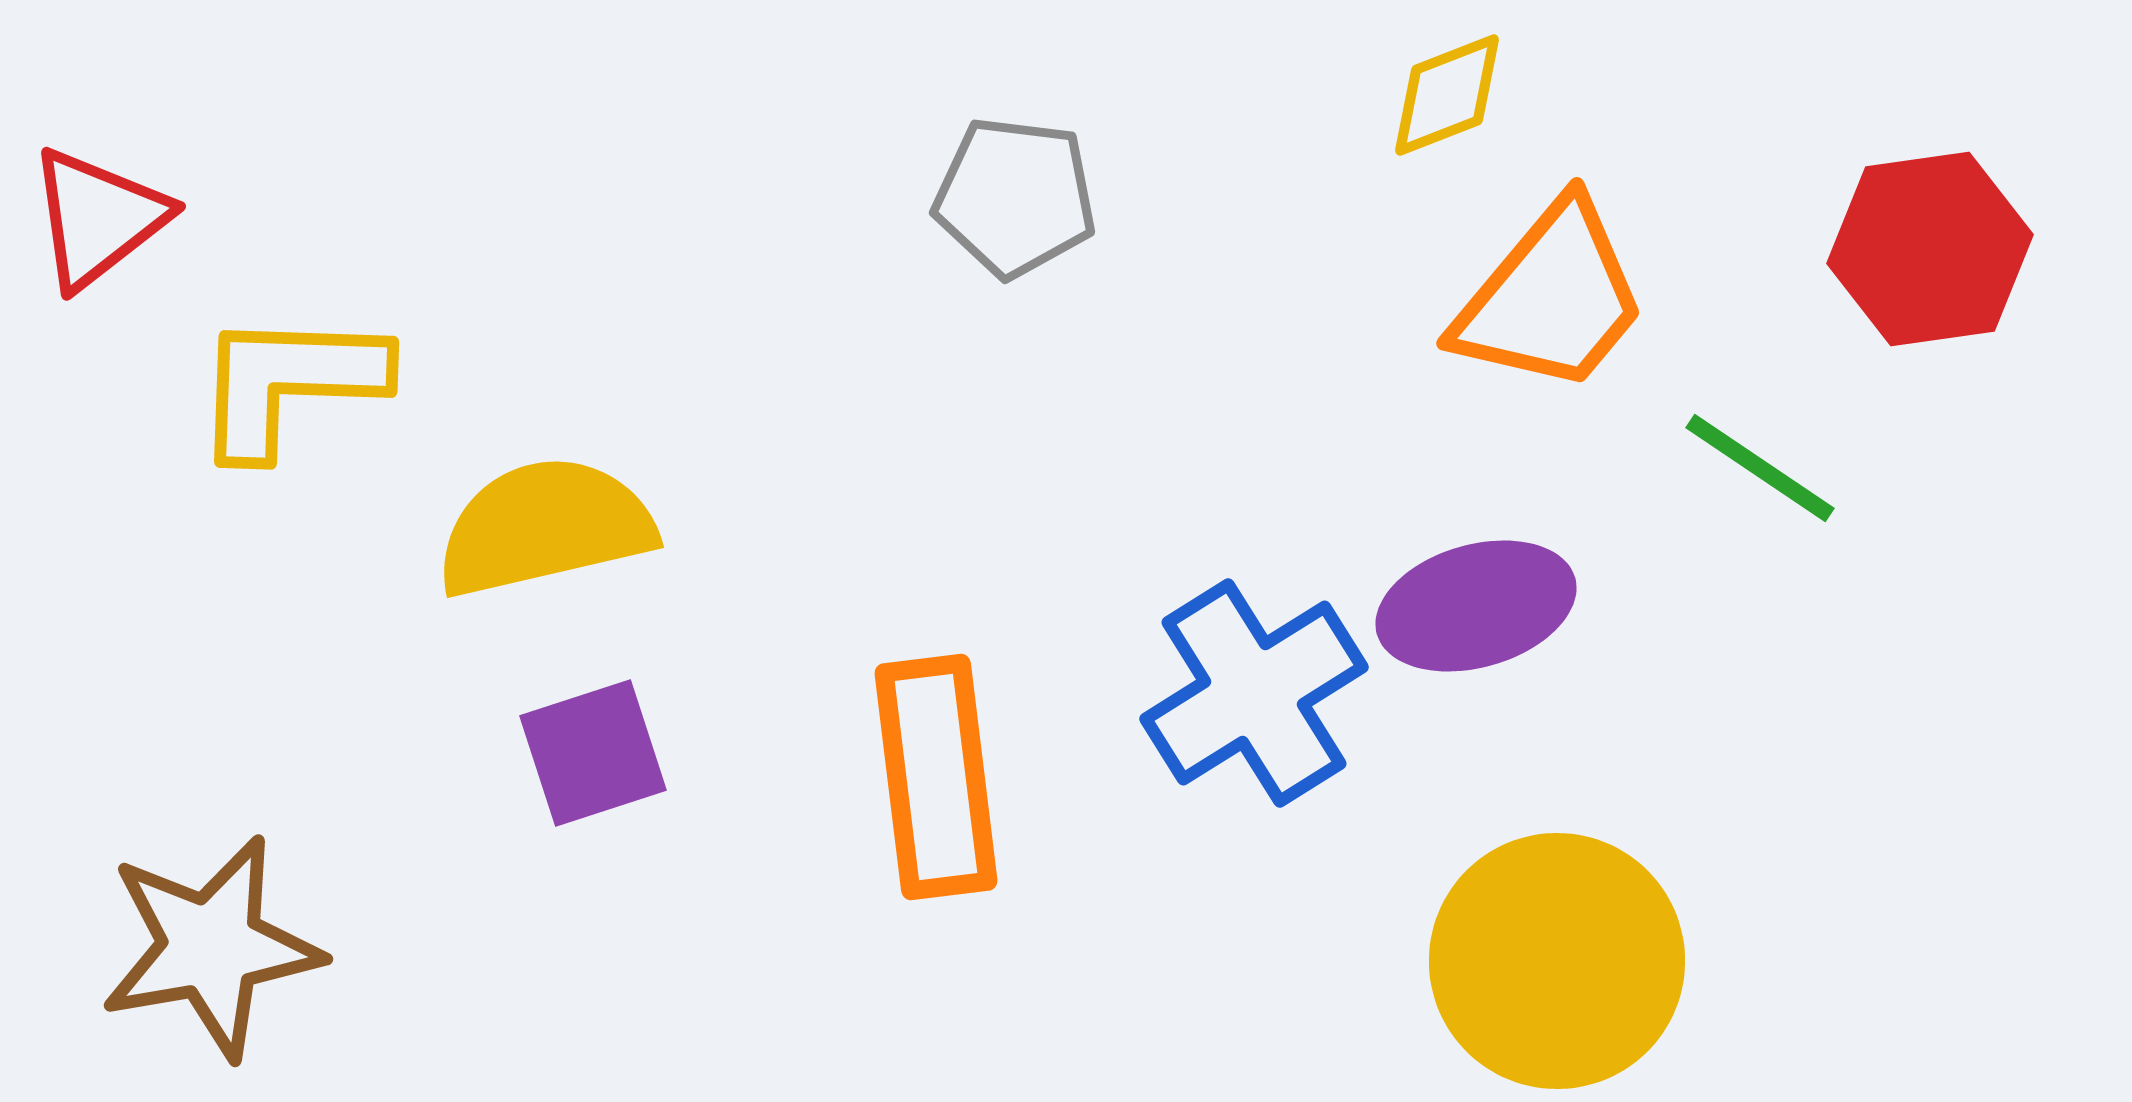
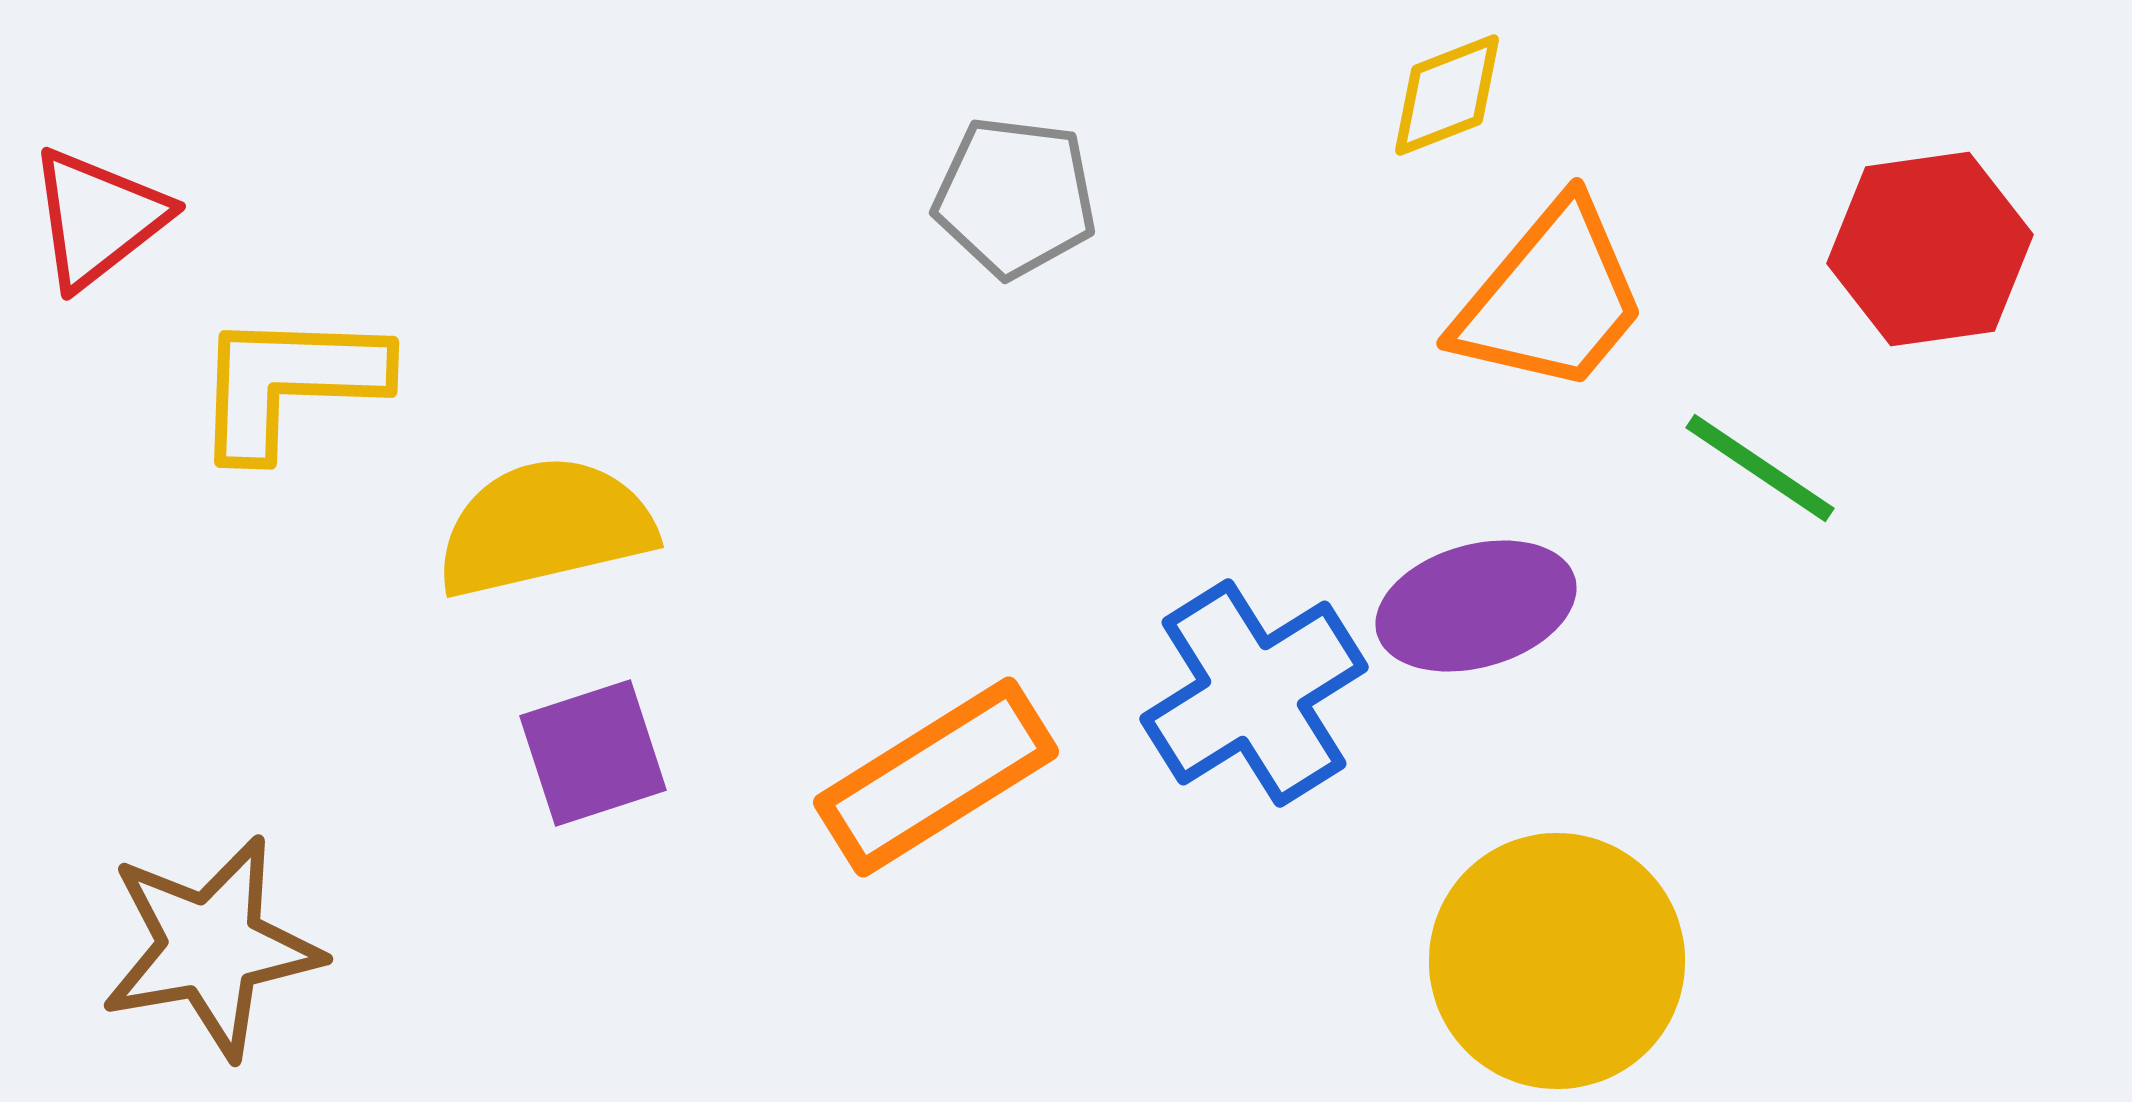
orange rectangle: rotated 65 degrees clockwise
